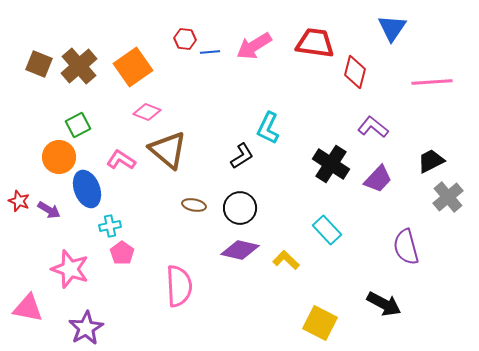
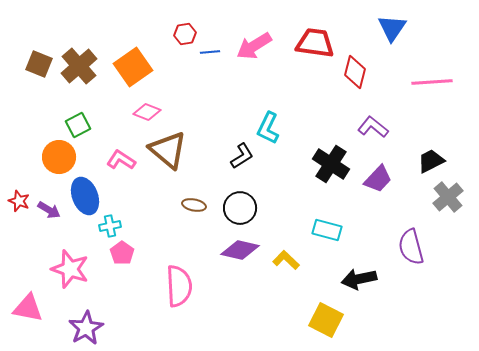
red hexagon: moved 5 px up; rotated 15 degrees counterclockwise
blue ellipse: moved 2 px left, 7 px down
cyan rectangle: rotated 32 degrees counterclockwise
purple semicircle: moved 5 px right
black arrow: moved 25 px left, 25 px up; rotated 140 degrees clockwise
yellow square: moved 6 px right, 3 px up
